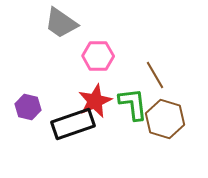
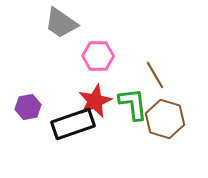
purple hexagon: rotated 25 degrees counterclockwise
